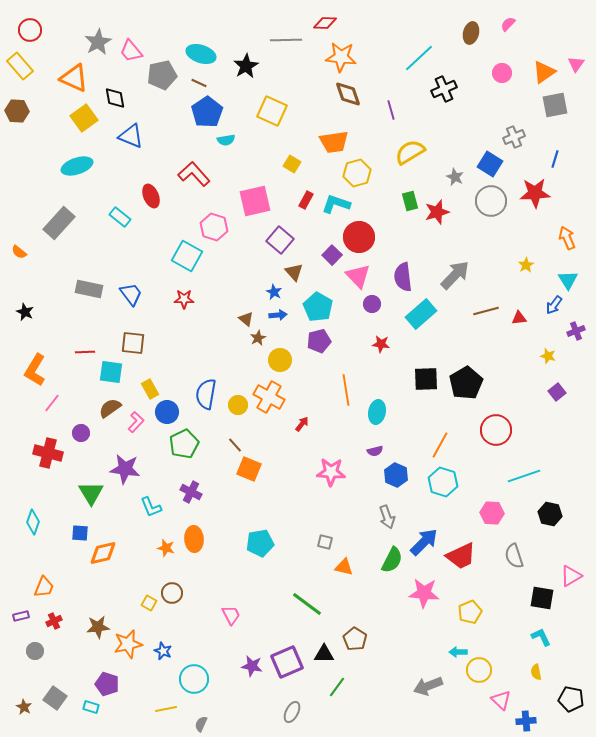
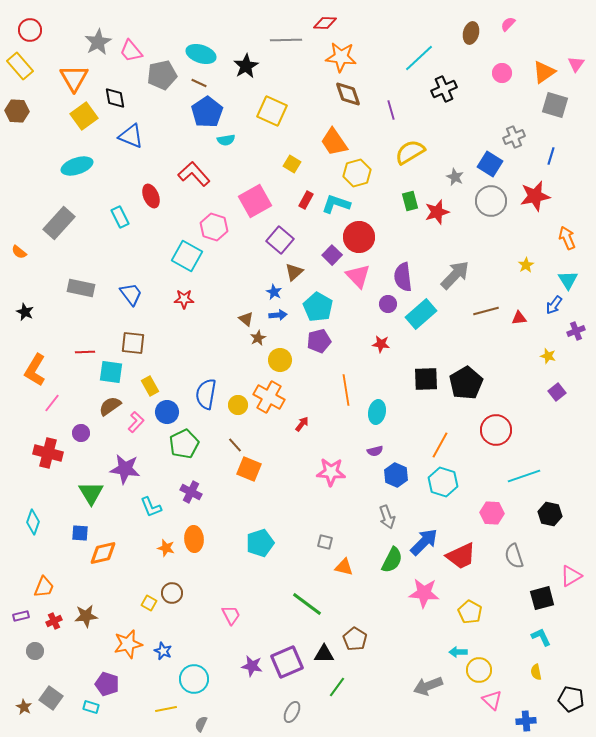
orange triangle at (74, 78): rotated 36 degrees clockwise
gray square at (555, 105): rotated 28 degrees clockwise
yellow square at (84, 118): moved 2 px up
orange trapezoid at (334, 142): rotated 64 degrees clockwise
blue line at (555, 159): moved 4 px left, 3 px up
red star at (535, 193): moved 3 px down; rotated 8 degrees counterclockwise
pink square at (255, 201): rotated 16 degrees counterclockwise
cyan rectangle at (120, 217): rotated 25 degrees clockwise
brown triangle at (294, 272): rotated 30 degrees clockwise
gray rectangle at (89, 289): moved 8 px left, 1 px up
purple circle at (372, 304): moved 16 px right
yellow rectangle at (150, 389): moved 3 px up
brown semicircle at (110, 408): moved 2 px up
cyan pentagon at (260, 543): rotated 8 degrees counterclockwise
black square at (542, 598): rotated 25 degrees counterclockwise
yellow pentagon at (470, 612): rotated 20 degrees counterclockwise
brown star at (98, 627): moved 12 px left, 11 px up
gray square at (55, 698): moved 4 px left
pink triangle at (501, 700): moved 9 px left
